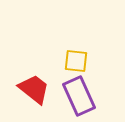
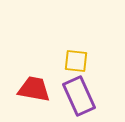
red trapezoid: rotated 28 degrees counterclockwise
